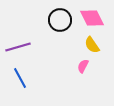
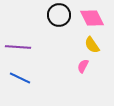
black circle: moved 1 px left, 5 px up
purple line: rotated 20 degrees clockwise
blue line: rotated 35 degrees counterclockwise
